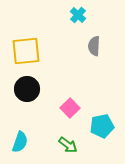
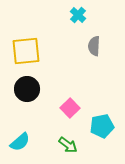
cyan semicircle: rotated 30 degrees clockwise
